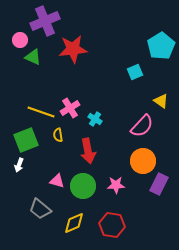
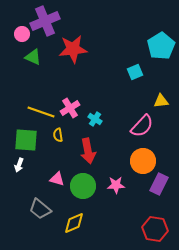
pink circle: moved 2 px right, 6 px up
yellow triangle: rotated 42 degrees counterclockwise
green square: rotated 25 degrees clockwise
pink triangle: moved 2 px up
red hexagon: moved 43 px right, 4 px down
